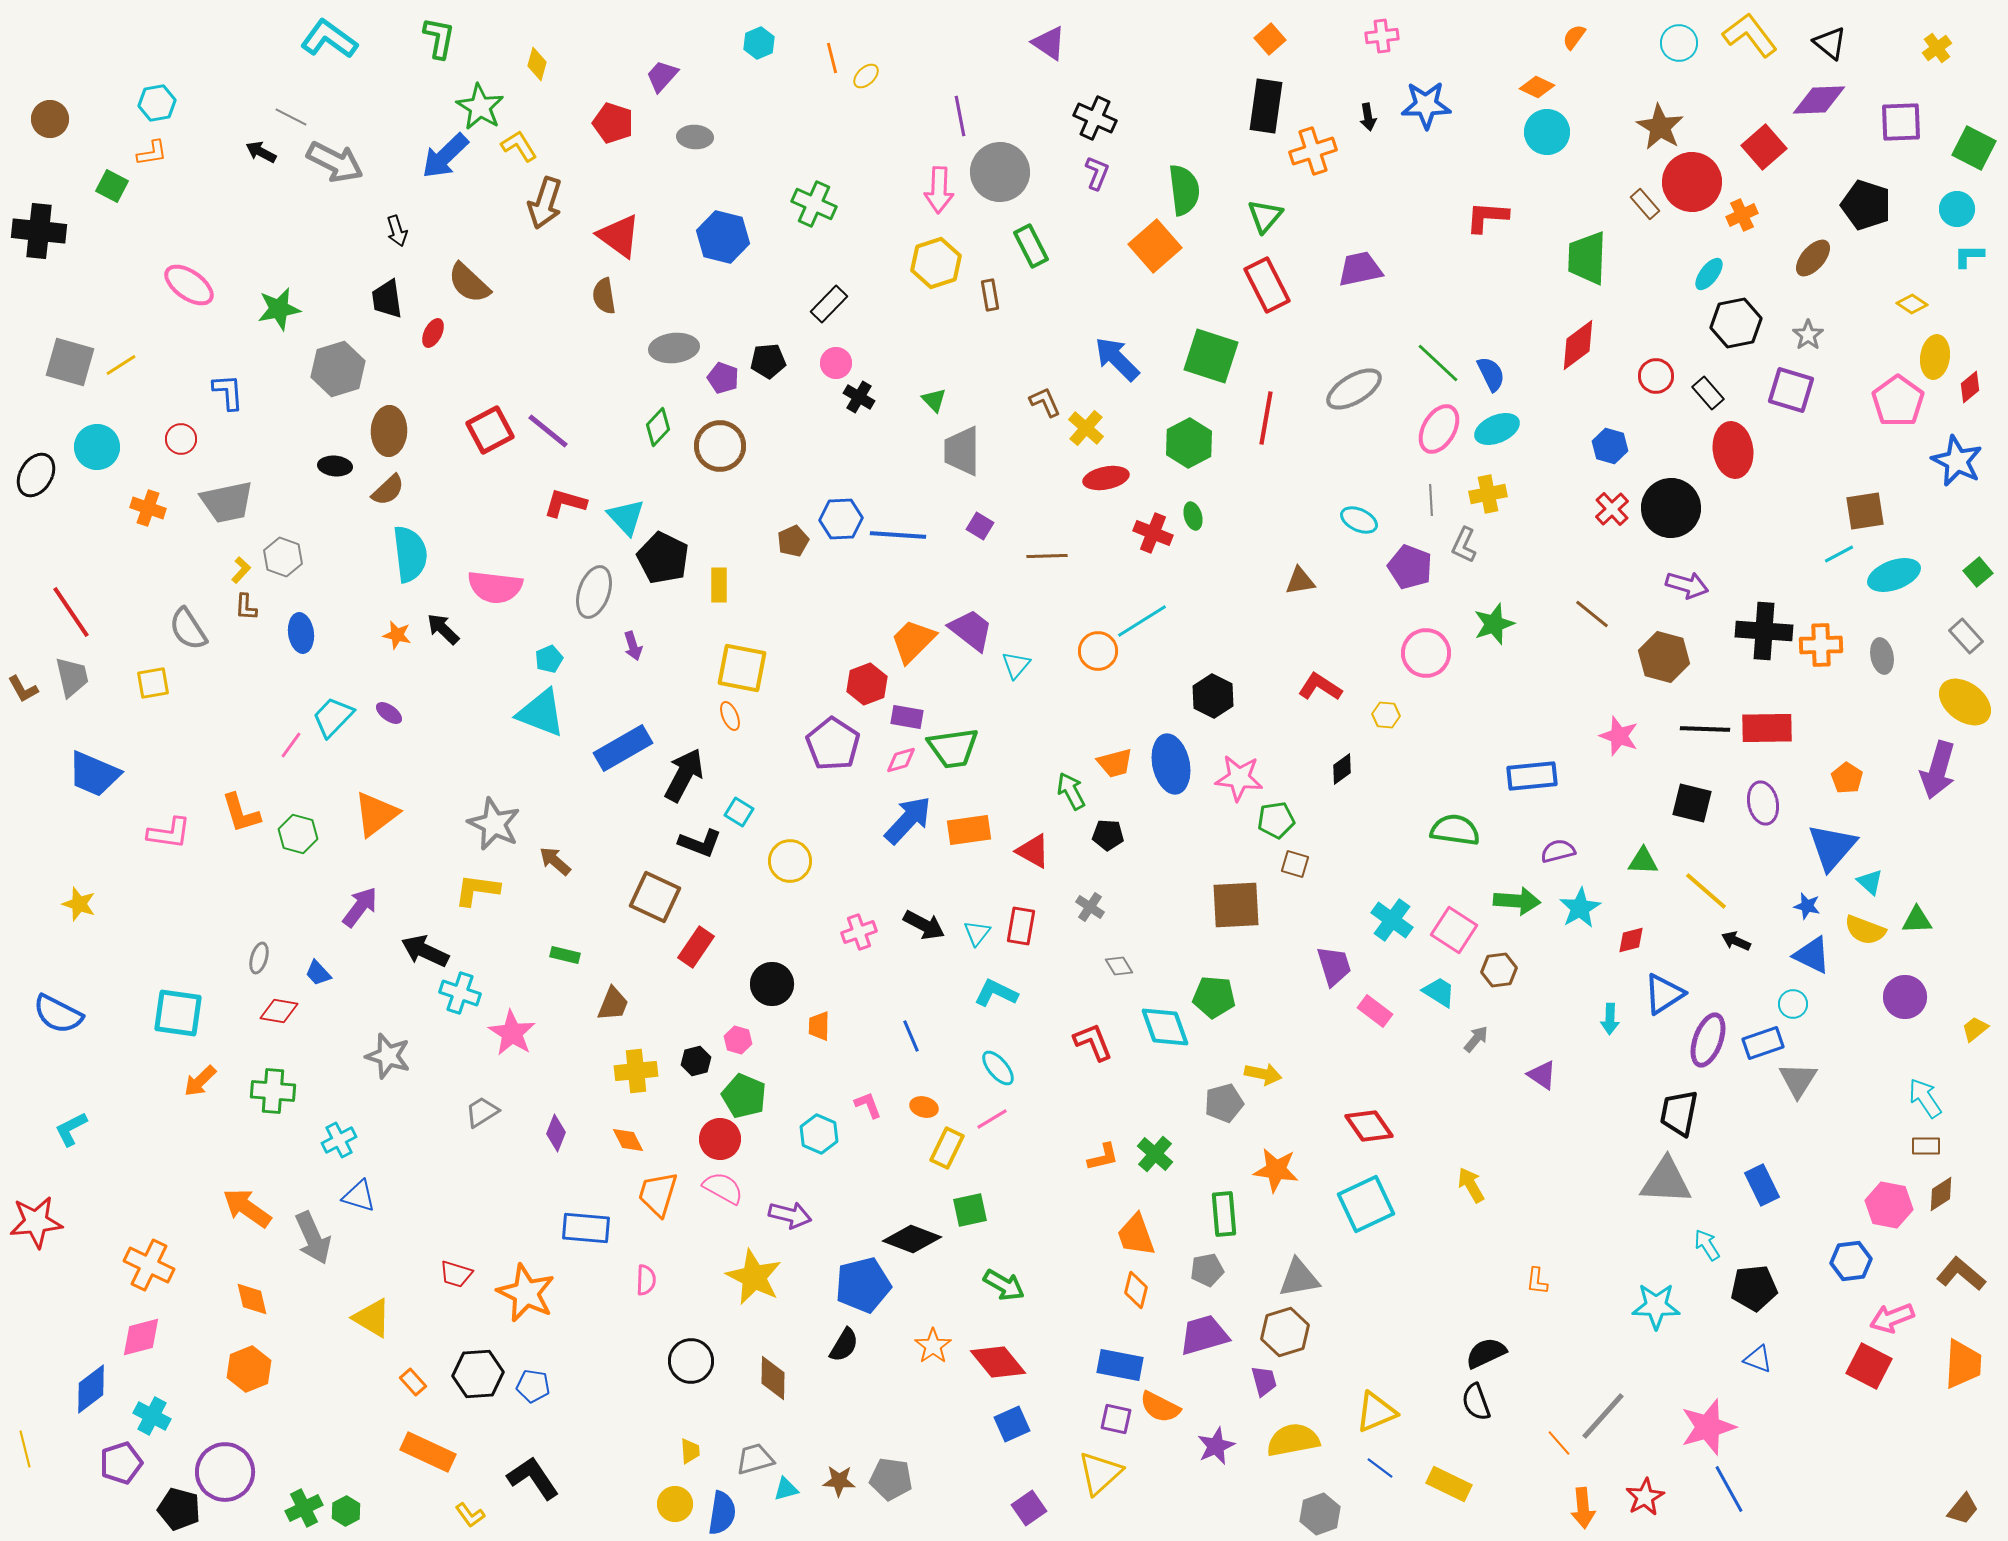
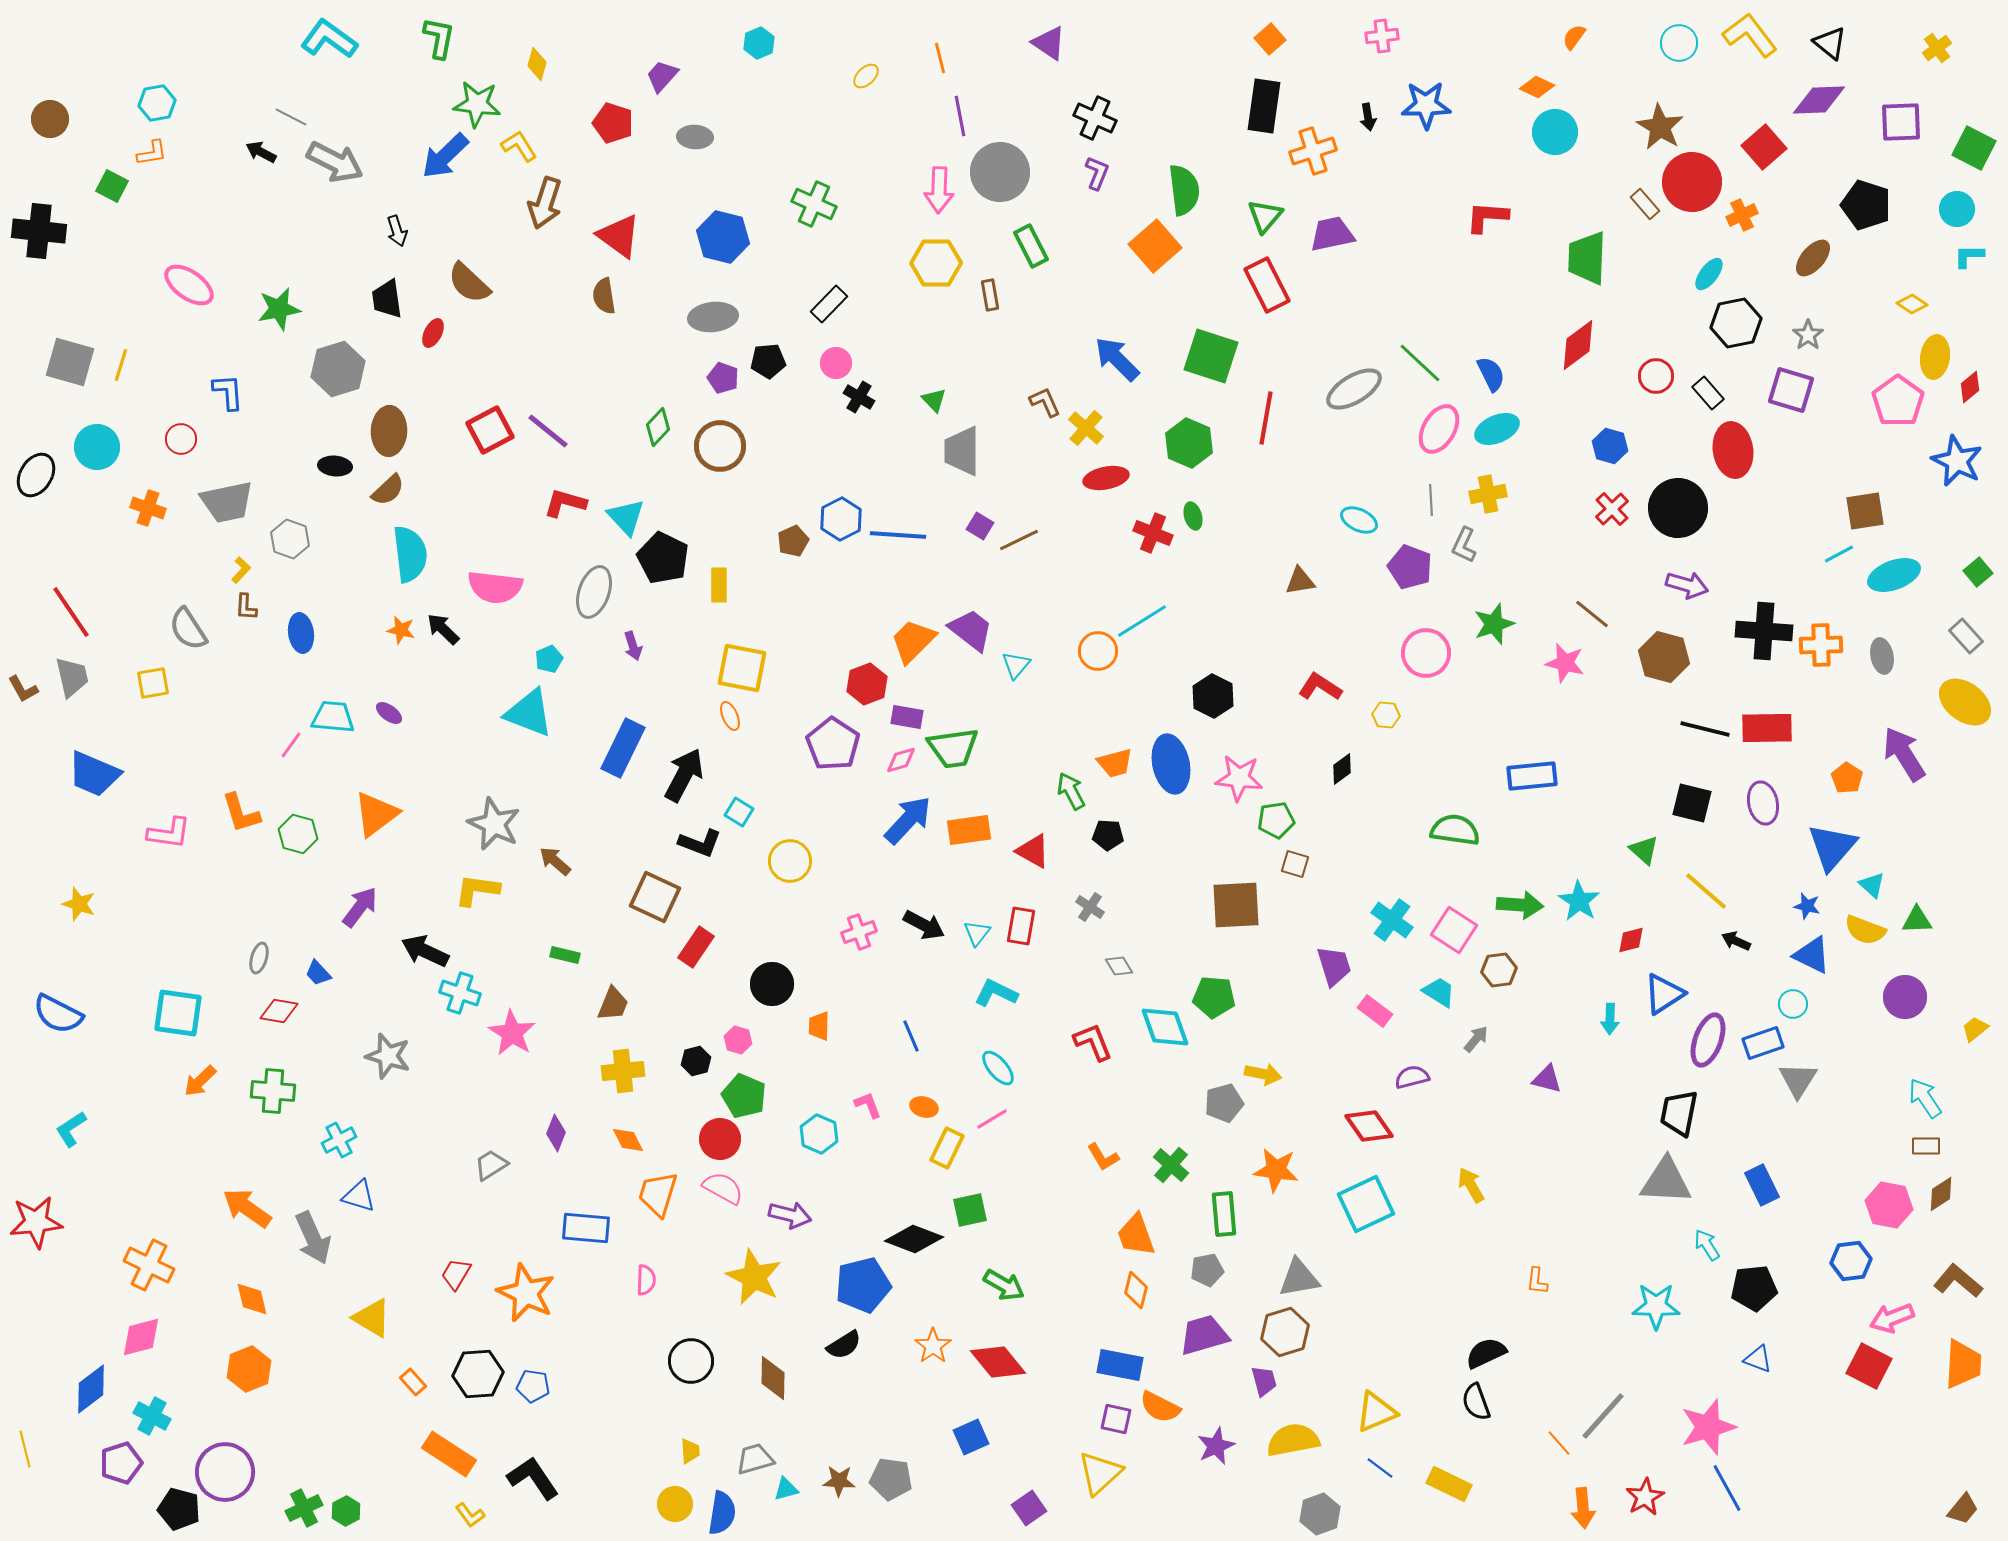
orange line at (832, 58): moved 108 px right
black rectangle at (1266, 106): moved 2 px left
green star at (480, 107): moved 3 px left, 3 px up; rotated 24 degrees counterclockwise
cyan circle at (1547, 132): moved 8 px right
yellow hexagon at (936, 263): rotated 18 degrees clockwise
purple trapezoid at (1360, 269): moved 28 px left, 35 px up
gray ellipse at (674, 348): moved 39 px right, 31 px up
green line at (1438, 363): moved 18 px left
yellow line at (121, 365): rotated 40 degrees counterclockwise
green hexagon at (1189, 443): rotated 9 degrees counterclockwise
black circle at (1671, 508): moved 7 px right
blue hexagon at (841, 519): rotated 24 degrees counterclockwise
brown line at (1047, 556): moved 28 px left, 16 px up; rotated 24 degrees counterclockwise
gray hexagon at (283, 557): moved 7 px right, 18 px up
orange star at (397, 635): moved 4 px right, 5 px up
cyan triangle at (541, 713): moved 12 px left
cyan trapezoid at (333, 717): rotated 51 degrees clockwise
black line at (1705, 729): rotated 12 degrees clockwise
pink star at (1619, 736): moved 54 px left, 73 px up; rotated 6 degrees counterclockwise
blue rectangle at (623, 748): rotated 34 degrees counterclockwise
purple arrow at (1938, 770): moved 34 px left, 16 px up; rotated 132 degrees clockwise
purple semicircle at (1558, 851): moved 146 px left, 226 px down
green triangle at (1643, 861): moved 1 px right, 11 px up; rotated 40 degrees clockwise
cyan triangle at (1870, 882): moved 2 px right, 3 px down
green arrow at (1517, 901): moved 3 px right, 4 px down
cyan star at (1580, 908): moved 1 px left, 7 px up; rotated 9 degrees counterclockwise
yellow cross at (636, 1071): moved 13 px left
purple triangle at (1542, 1075): moved 5 px right, 4 px down; rotated 20 degrees counterclockwise
gray trapezoid at (482, 1112): moved 9 px right, 53 px down
cyan L-shape at (71, 1129): rotated 6 degrees counterclockwise
green cross at (1155, 1154): moved 16 px right, 11 px down
orange L-shape at (1103, 1157): rotated 72 degrees clockwise
black diamond at (912, 1239): moved 2 px right
red trapezoid at (456, 1274): rotated 104 degrees clockwise
brown L-shape at (1961, 1274): moved 3 px left, 7 px down
black semicircle at (844, 1345): rotated 27 degrees clockwise
blue square at (1012, 1424): moved 41 px left, 13 px down
orange rectangle at (428, 1452): moved 21 px right, 2 px down; rotated 8 degrees clockwise
blue line at (1729, 1489): moved 2 px left, 1 px up
